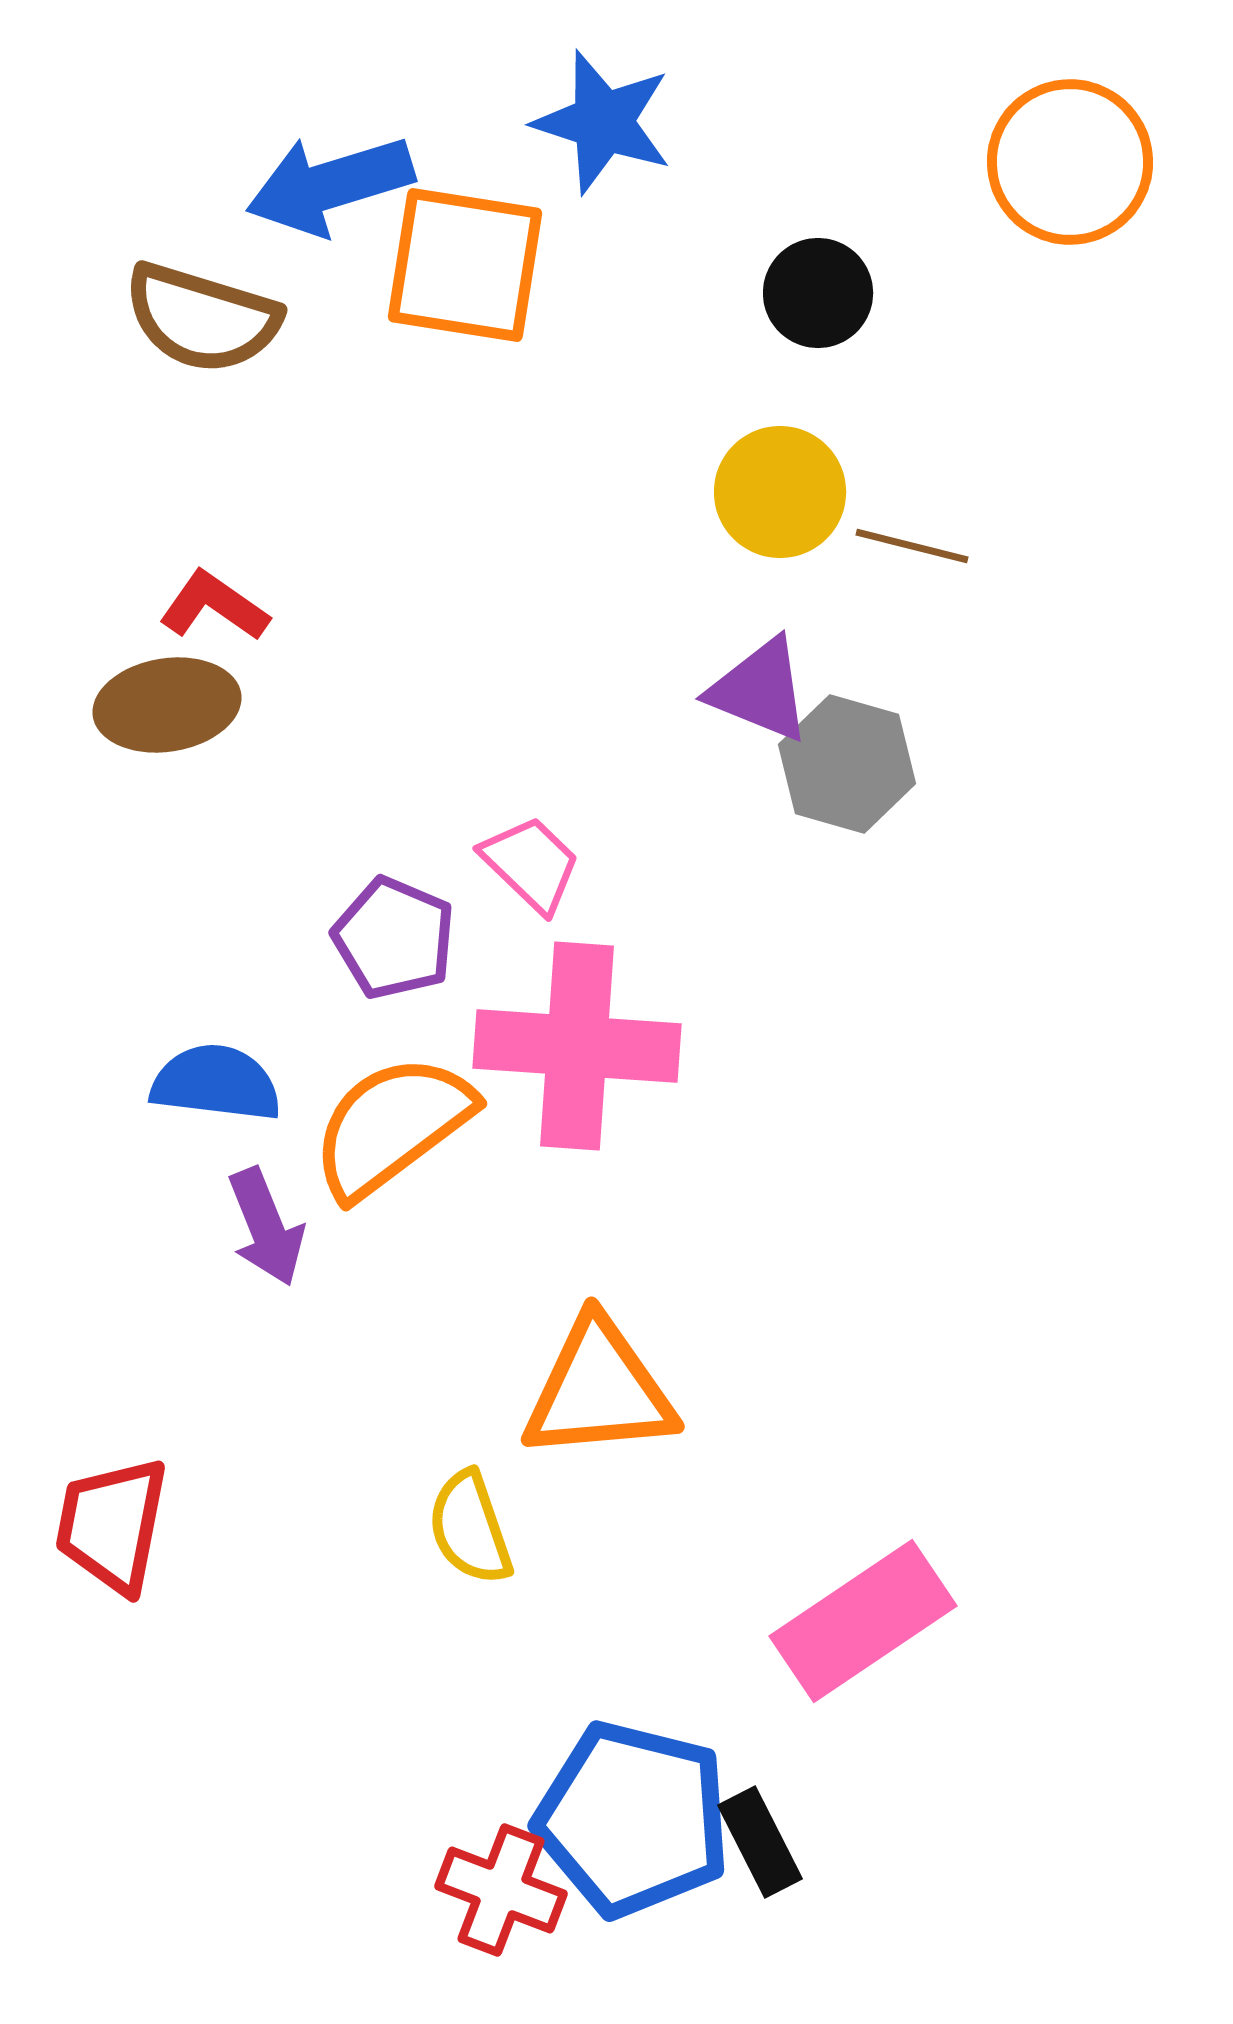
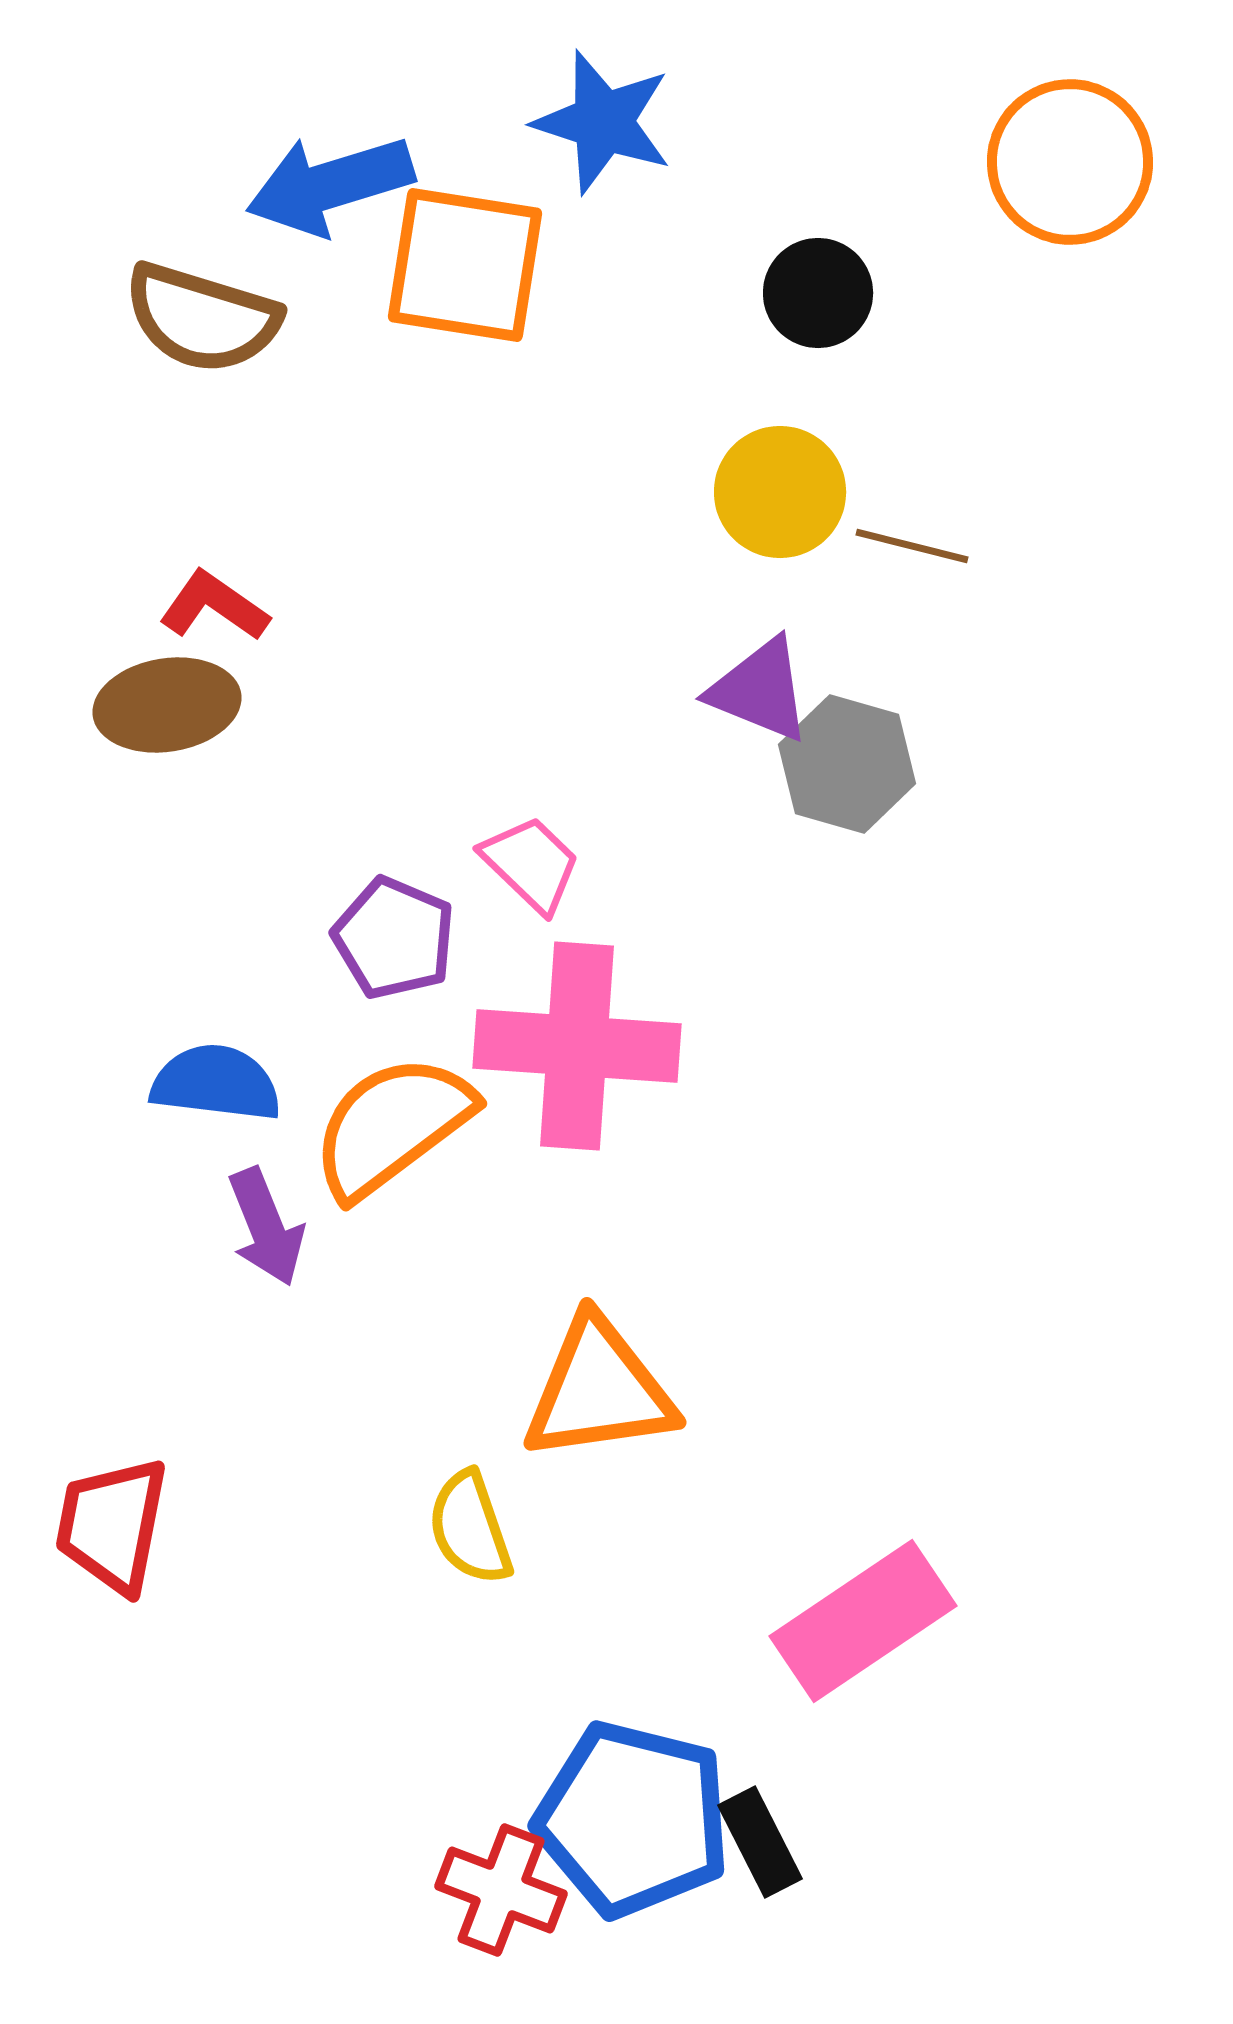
orange triangle: rotated 3 degrees counterclockwise
